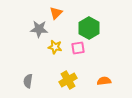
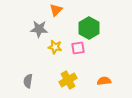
orange triangle: moved 3 px up
